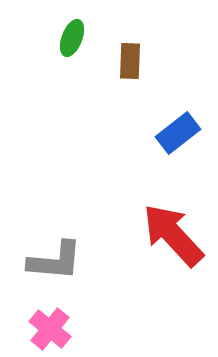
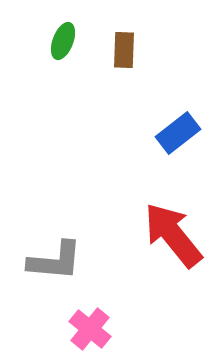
green ellipse: moved 9 px left, 3 px down
brown rectangle: moved 6 px left, 11 px up
red arrow: rotated 4 degrees clockwise
pink cross: moved 40 px right
